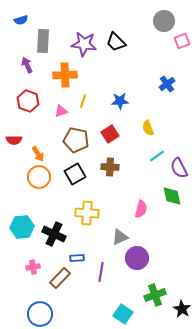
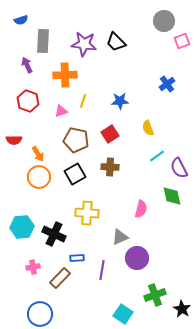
purple line: moved 1 px right, 2 px up
